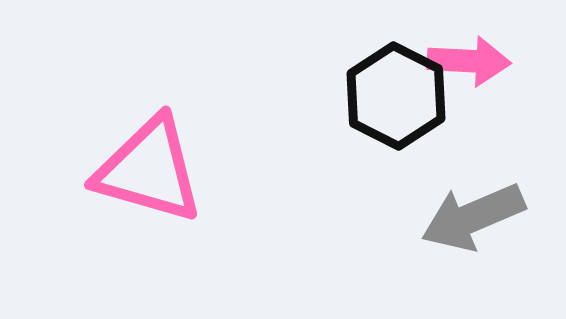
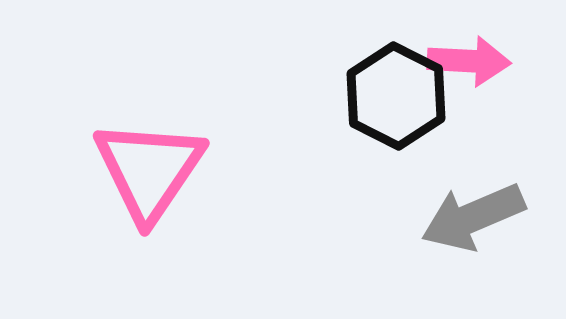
pink triangle: rotated 48 degrees clockwise
